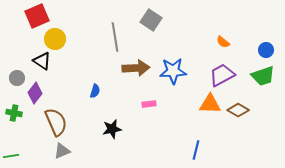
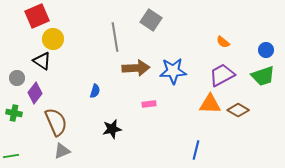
yellow circle: moved 2 px left
